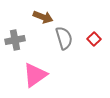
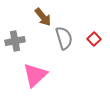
brown arrow: rotated 30 degrees clockwise
gray cross: moved 1 px down
pink triangle: rotated 8 degrees counterclockwise
